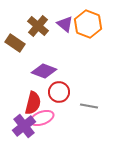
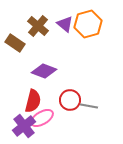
orange hexagon: rotated 24 degrees clockwise
red circle: moved 11 px right, 8 px down
red semicircle: moved 2 px up
pink ellipse: rotated 10 degrees counterclockwise
